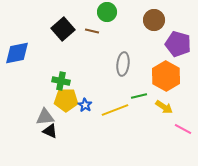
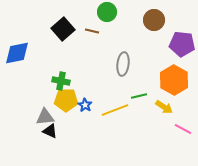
purple pentagon: moved 4 px right; rotated 10 degrees counterclockwise
orange hexagon: moved 8 px right, 4 px down
